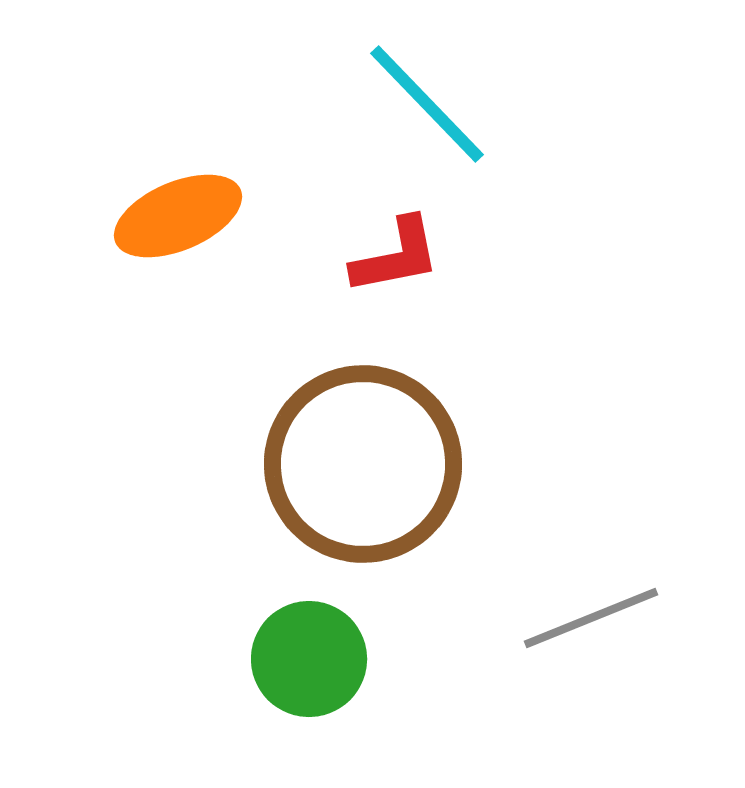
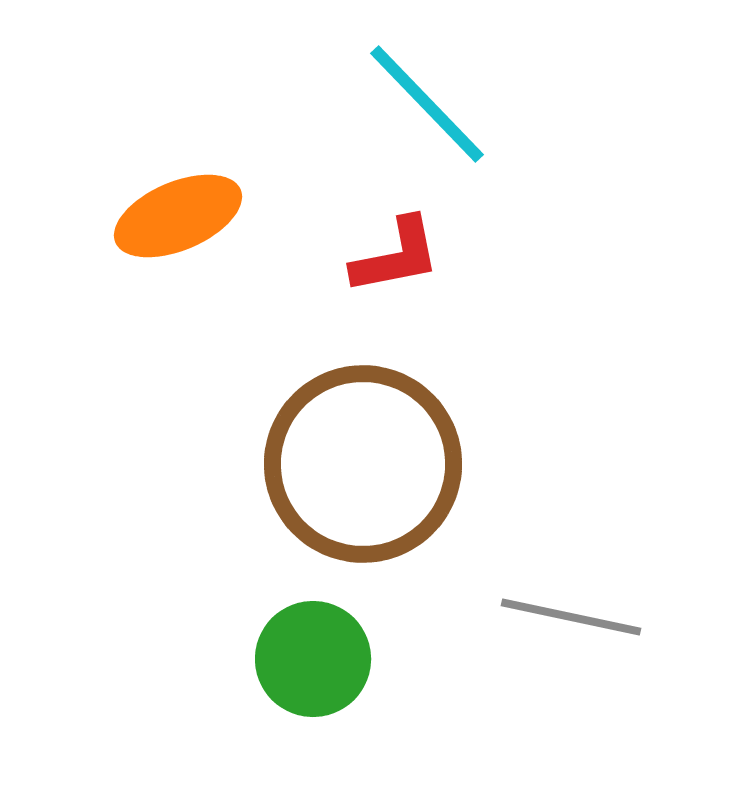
gray line: moved 20 px left, 1 px up; rotated 34 degrees clockwise
green circle: moved 4 px right
